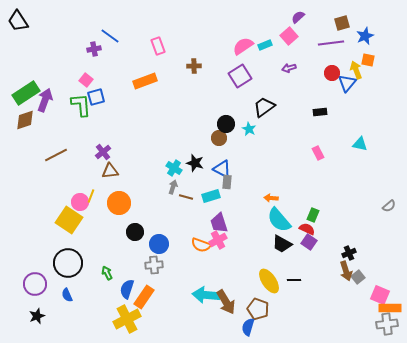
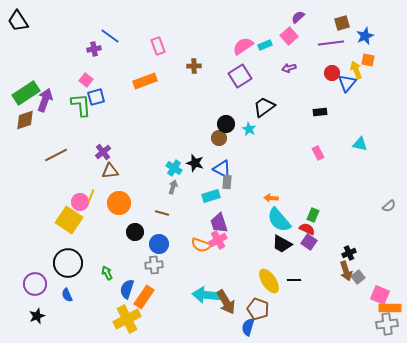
brown line at (186, 197): moved 24 px left, 16 px down
